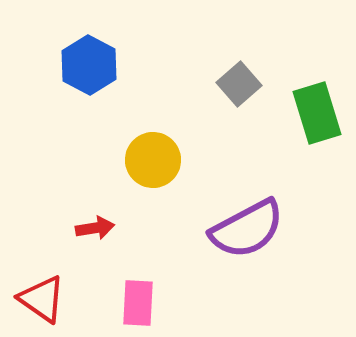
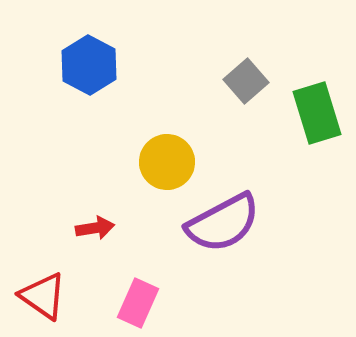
gray square: moved 7 px right, 3 px up
yellow circle: moved 14 px right, 2 px down
purple semicircle: moved 24 px left, 6 px up
red triangle: moved 1 px right, 3 px up
pink rectangle: rotated 21 degrees clockwise
